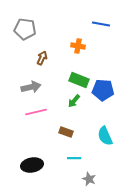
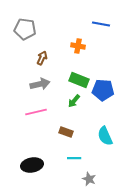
gray arrow: moved 9 px right, 3 px up
